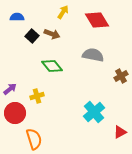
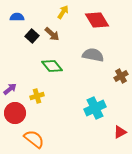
brown arrow: rotated 21 degrees clockwise
cyan cross: moved 1 px right, 4 px up; rotated 15 degrees clockwise
orange semicircle: rotated 35 degrees counterclockwise
